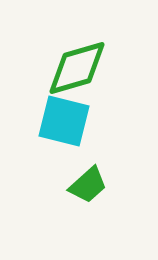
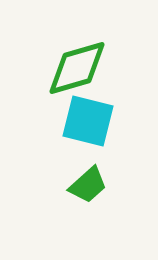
cyan square: moved 24 px right
